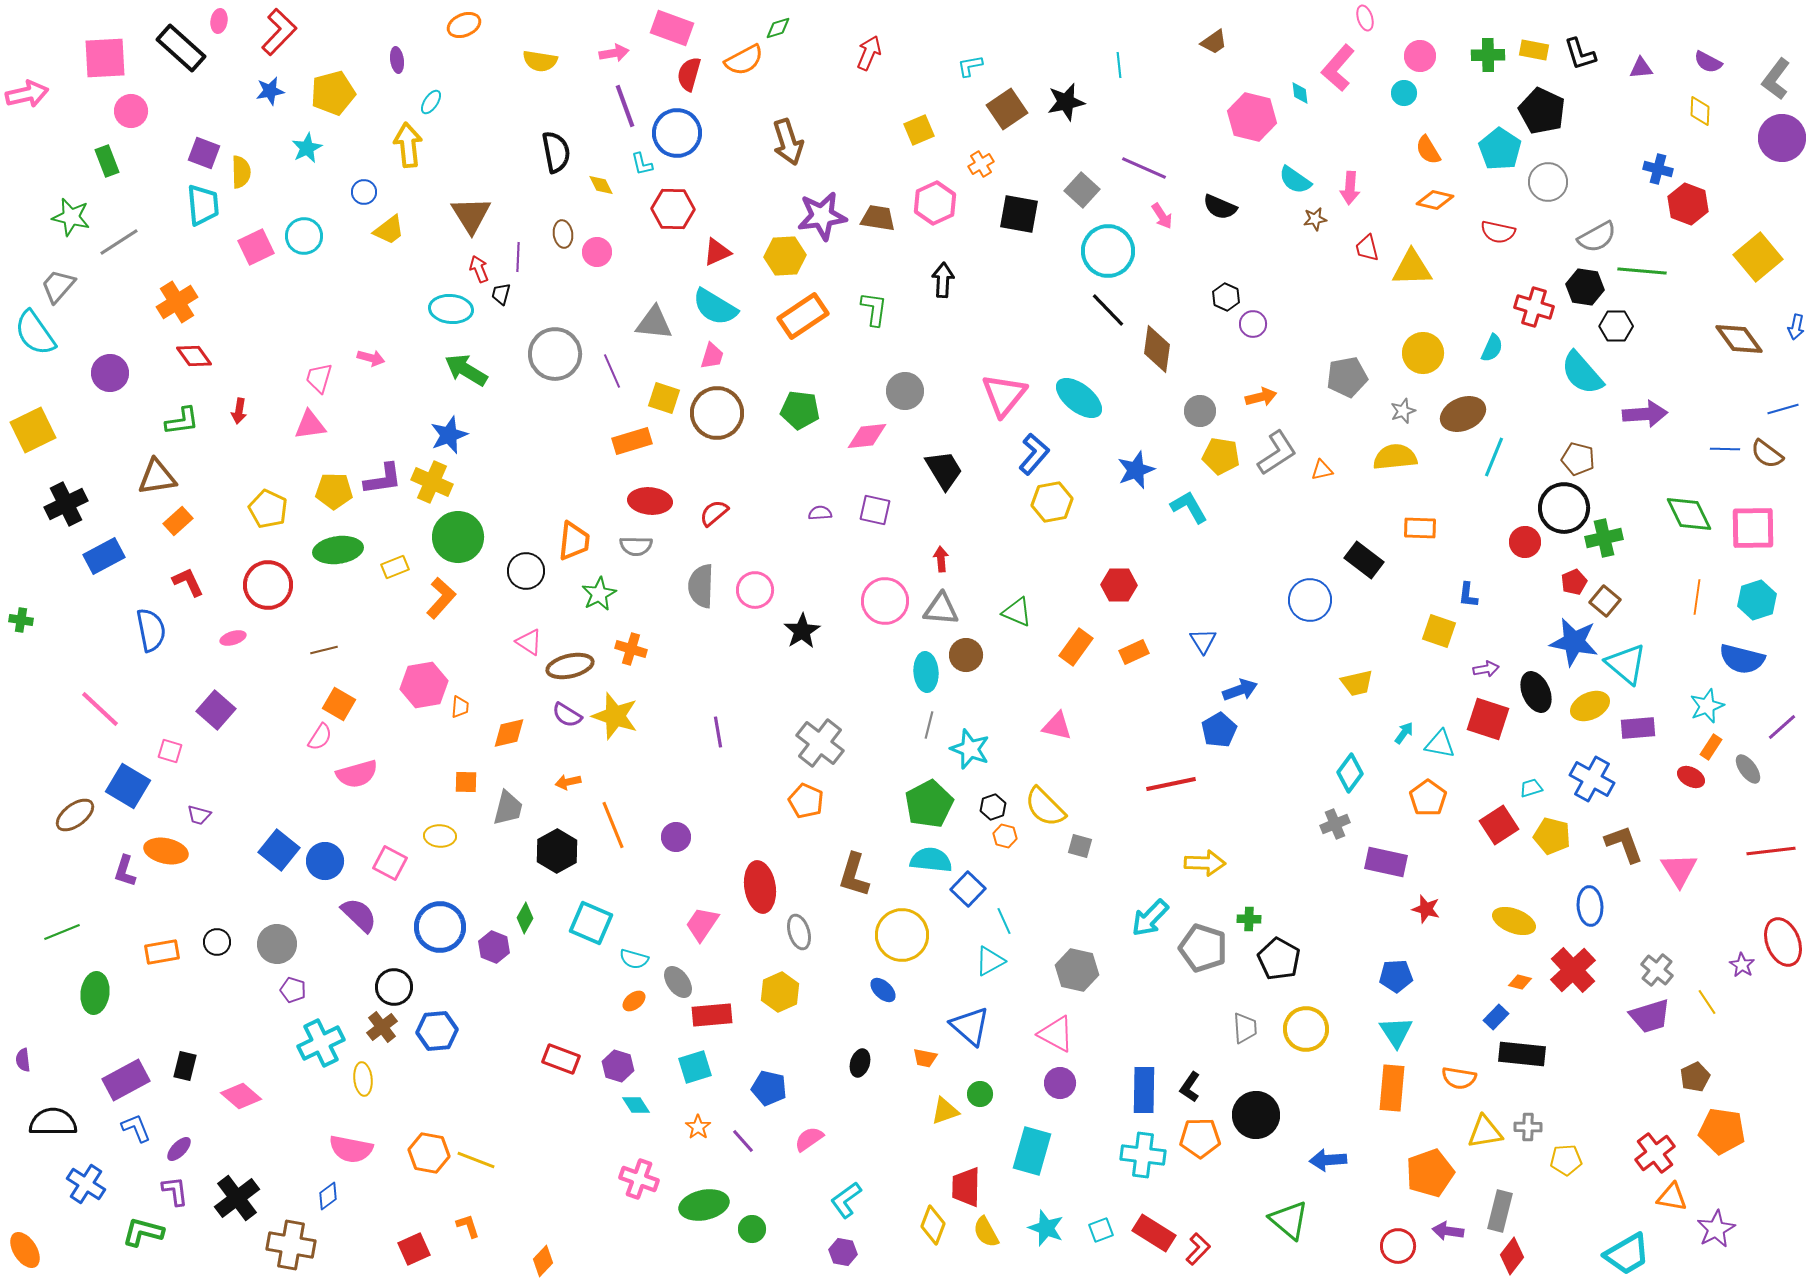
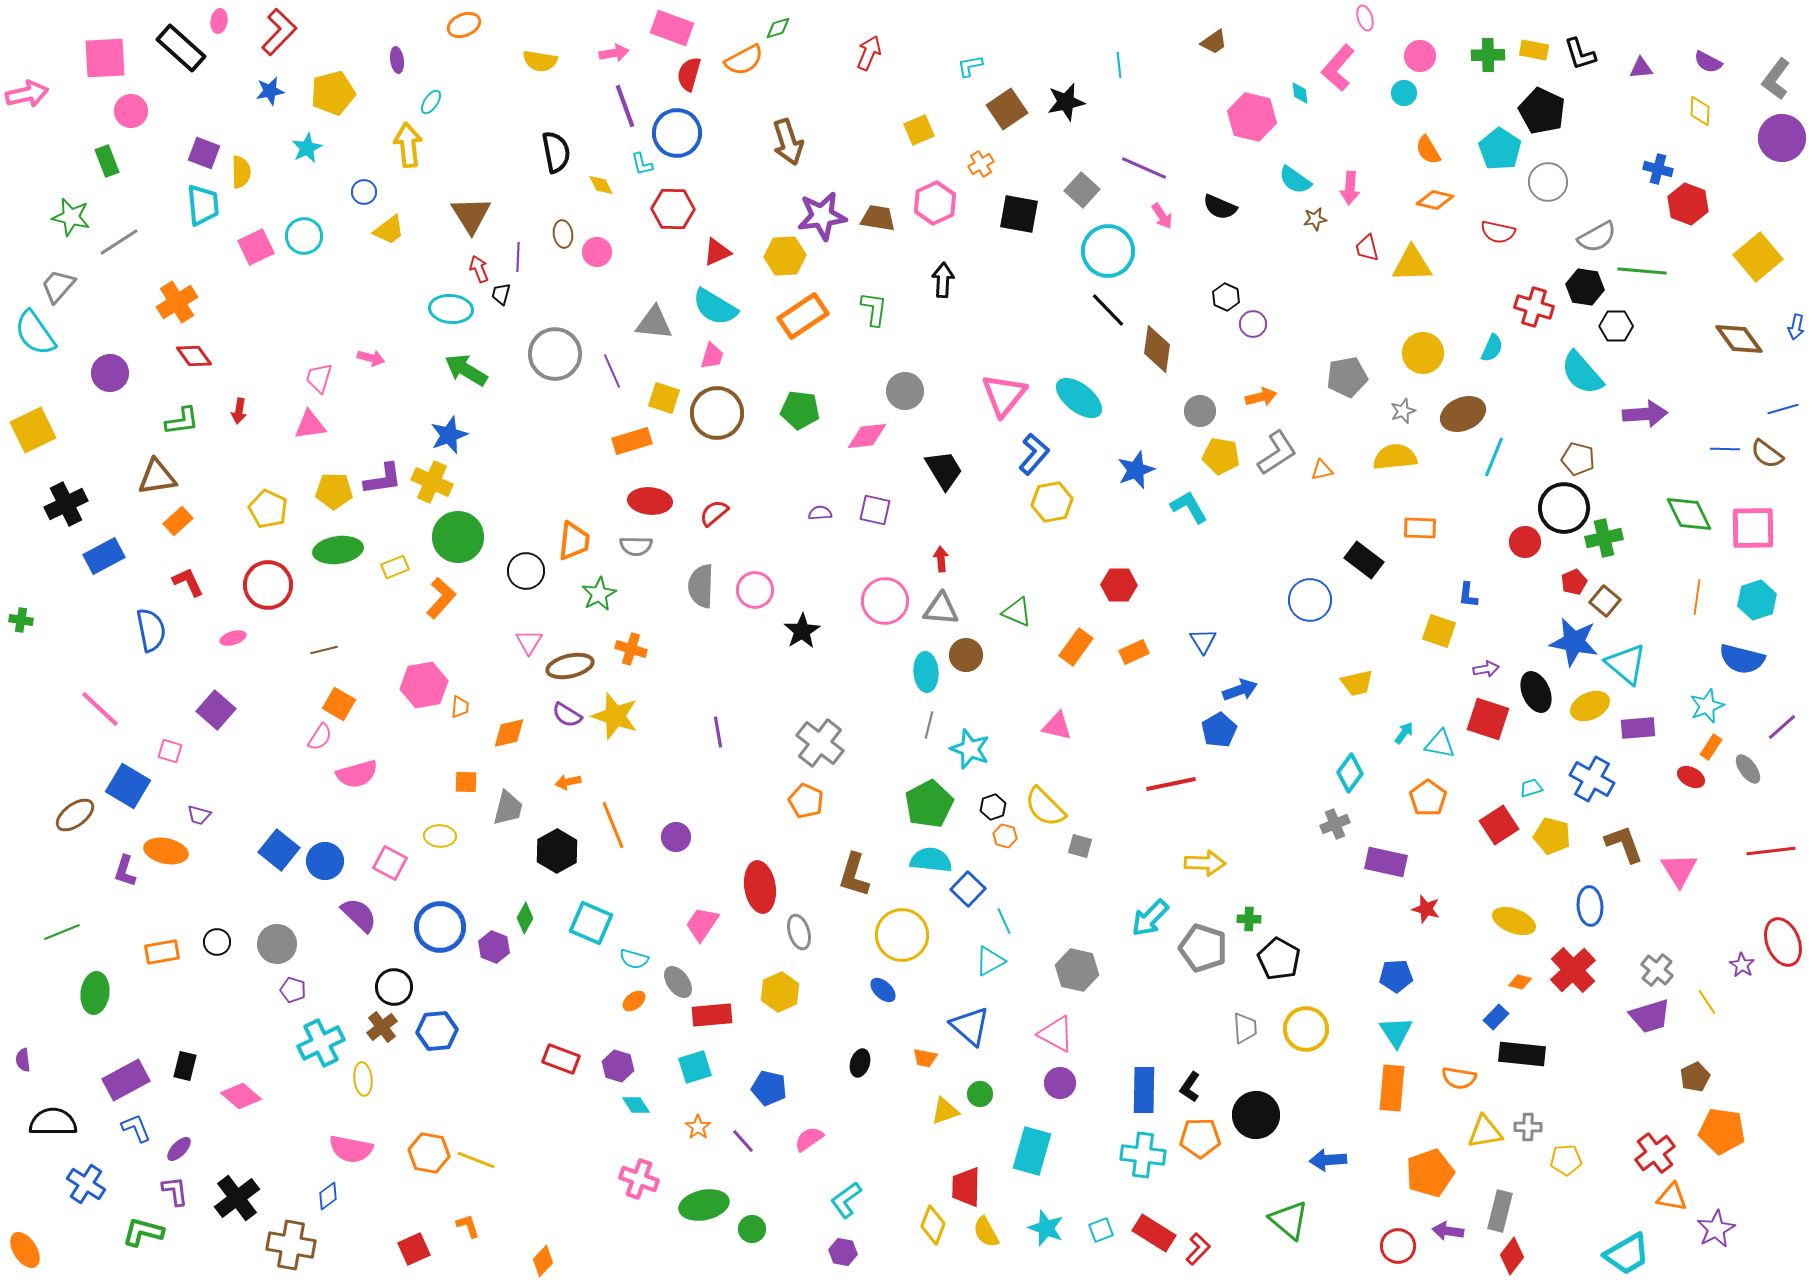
yellow triangle at (1412, 268): moved 4 px up
pink triangle at (529, 642): rotated 28 degrees clockwise
